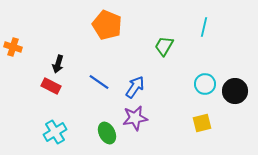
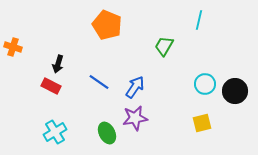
cyan line: moved 5 px left, 7 px up
